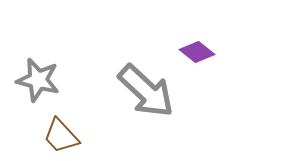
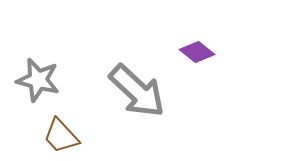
gray arrow: moved 9 px left
